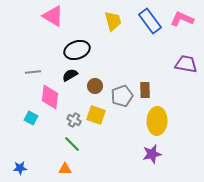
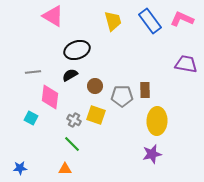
gray pentagon: rotated 20 degrees clockwise
